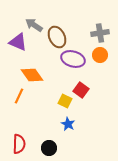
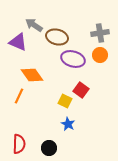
brown ellipse: rotated 50 degrees counterclockwise
